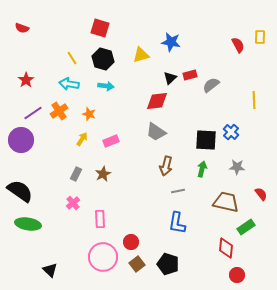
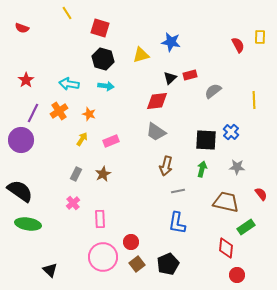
yellow line at (72, 58): moved 5 px left, 45 px up
gray semicircle at (211, 85): moved 2 px right, 6 px down
purple line at (33, 113): rotated 30 degrees counterclockwise
black pentagon at (168, 264): rotated 30 degrees clockwise
